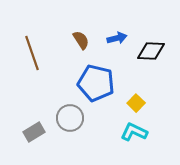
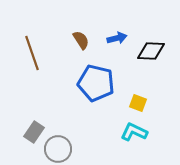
yellow square: moved 2 px right; rotated 24 degrees counterclockwise
gray circle: moved 12 px left, 31 px down
gray rectangle: rotated 25 degrees counterclockwise
